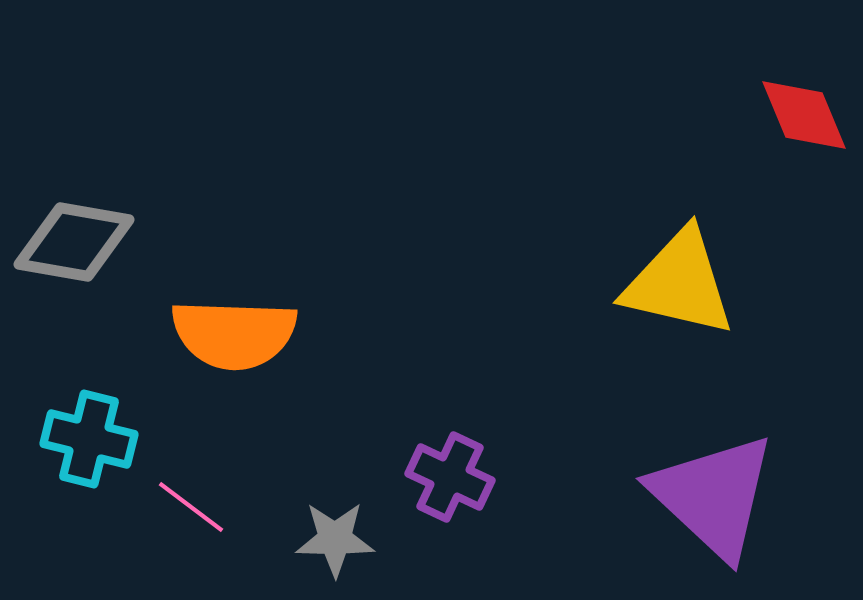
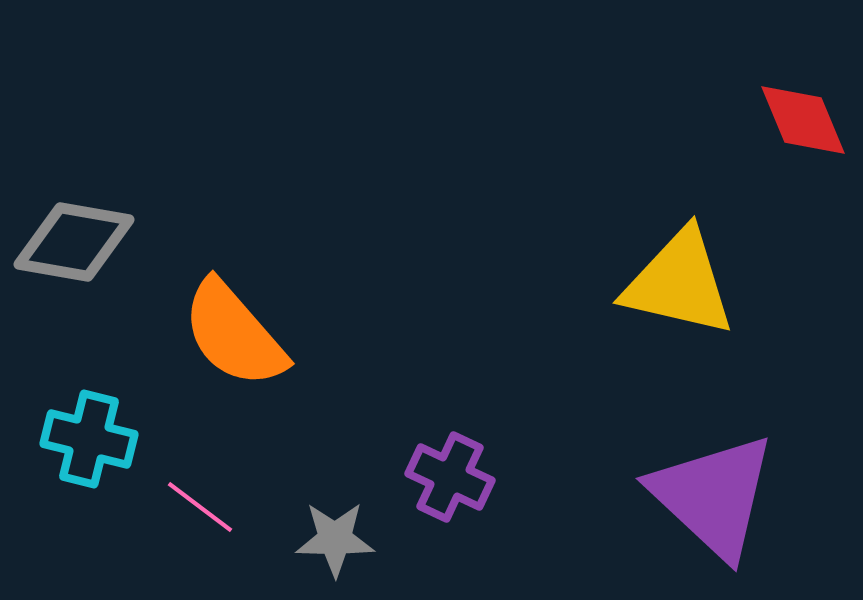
red diamond: moved 1 px left, 5 px down
orange semicircle: rotated 47 degrees clockwise
pink line: moved 9 px right
